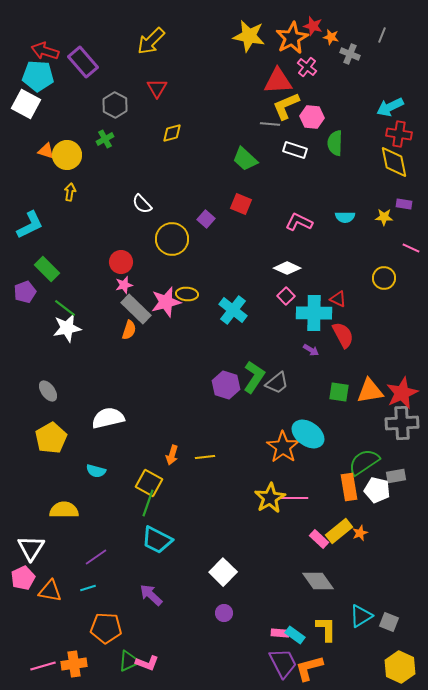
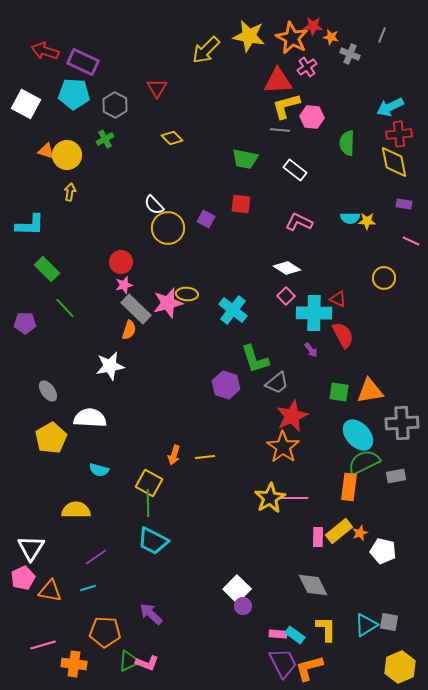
red star at (313, 26): rotated 12 degrees counterclockwise
orange star at (292, 38): rotated 16 degrees counterclockwise
yellow arrow at (151, 41): moved 55 px right, 9 px down
purple rectangle at (83, 62): rotated 24 degrees counterclockwise
pink cross at (307, 67): rotated 18 degrees clockwise
cyan pentagon at (38, 76): moved 36 px right, 18 px down
yellow L-shape at (286, 106): rotated 8 degrees clockwise
gray line at (270, 124): moved 10 px right, 6 px down
yellow diamond at (172, 133): moved 5 px down; rotated 60 degrees clockwise
red cross at (399, 134): rotated 15 degrees counterclockwise
green semicircle at (335, 143): moved 12 px right
white rectangle at (295, 150): moved 20 px down; rotated 20 degrees clockwise
green trapezoid at (245, 159): rotated 32 degrees counterclockwise
white semicircle at (142, 204): moved 12 px right, 1 px down
red square at (241, 204): rotated 15 degrees counterclockwise
cyan semicircle at (345, 217): moved 5 px right, 1 px down
yellow star at (384, 217): moved 17 px left, 4 px down
purple square at (206, 219): rotated 12 degrees counterclockwise
cyan L-shape at (30, 225): rotated 28 degrees clockwise
yellow circle at (172, 239): moved 4 px left, 11 px up
pink line at (411, 248): moved 7 px up
white diamond at (287, 268): rotated 8 degrees clockwise
purple pentagon at (25, 292): moved 31 px down; rotated 20 degrees clockwise
pink star at (166, 302): moved 2 px right, 1 px down
green line at (65, 308): rotated 10 degrees clockwise
white star at (67, 328): moved 43 px right, 38 px down
purple arrow at (311, 350): rotated 21 degrees clockwise
green L-shape at (254, 377): moved 1 px right, 18 px up; rotated 128 degrees clockwise
red star at (402, 393): moved 110 px left, 23 px down
white semicircle at (108, 418): moved 18 px left; rotated 16 degrees clockwise
cyan ellipse at (308, 434): moved 50 px right, 1 px down; rotated 12 degrees clockwise
orange arrow at (172, 455): moved 2 px right
green semicircle at (364, 462): rotated 8 degrees clockwise
cyan semicircle at (96, 471): moved 3 px right, 1 px up
orange rectangle at (349, 487): rotated 16 degrees clockwise
white pentagon at (377, 490): moved 6 px right, 61 px down
green line at (148, 503): rotated 20 degrees counterclockwise
yellow semicircle at (64, 510): moved 12 px right
pink rectangle at (319, 539): moved 1 px left, 2 px up; rotated 48 degrees clockwise
cyan trapezoid at (157, 540): moved 4 px left, 1 px down
white square at (223, 572): moved 14 px right, 17 px down
gray diamond at (318, 581): moved 5 px left, 4 px down; rotated 8 degrees clockwise
purple arrow at (151, 595): moved 19 px down
purple circle at (224, 613): moved 19 px right, 7 px up
cyan triangle at (361, 616): moved 5 px right, 9 px down
gray square at (389, 622): rotated 12 degrees counterclockwise
orange pentagon at (106, 628): moved 1 px left, 4 px down
pink rectangle at (280, 633): moved 2 px left, 1 px down
orange cross at (74, 664): rotated 15 degrees clockwise
pink line at (43, 666): moved 21 px up
yellow hexagon at (400, 667): rotated 12 degrees clockwise
